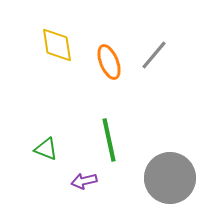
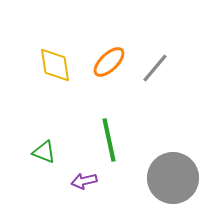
yellow diamond: moved 2 px left, 20 px down
gray line: moved 1 px right, 13 px down
orange ellipse: rotated 68 degrees clockwise
green triangle: moved 2 px left, 3 px down
gray circle: moved 3 px right
